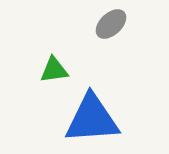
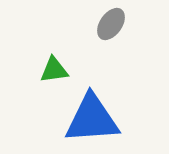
gray ellipse: rotated 12 degrees counterclockwise
